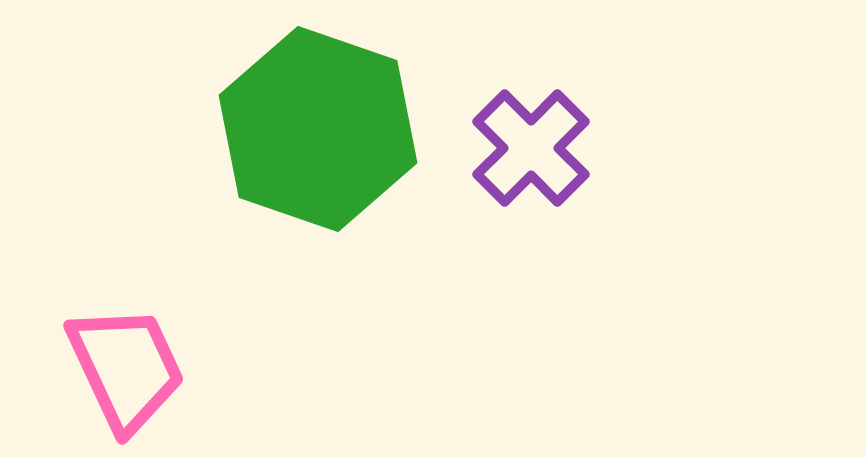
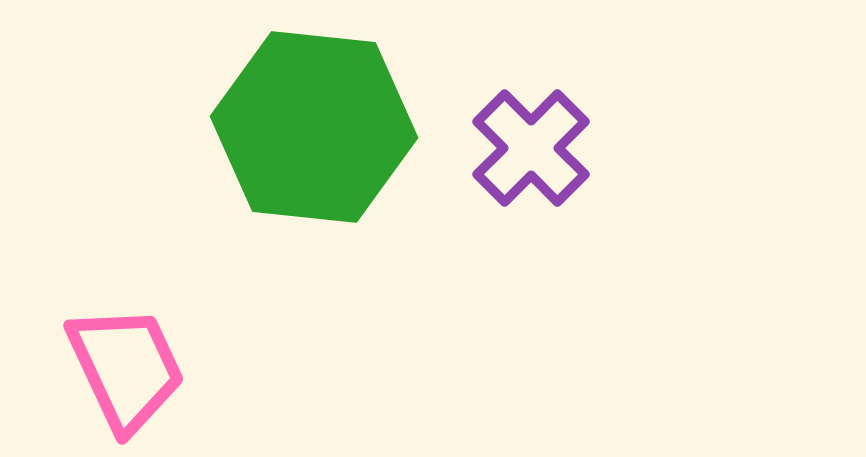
green hexagon: moved 4 px left, 2 px up; rotated 13 degrees counterclockwise
